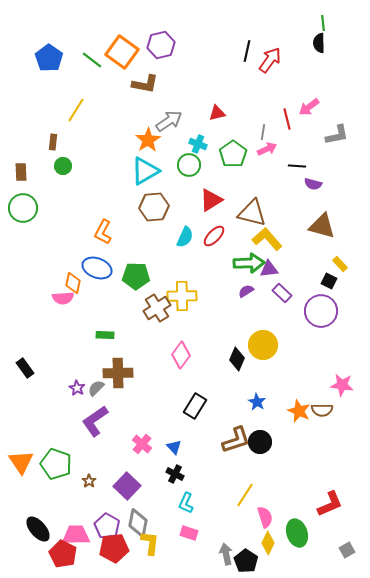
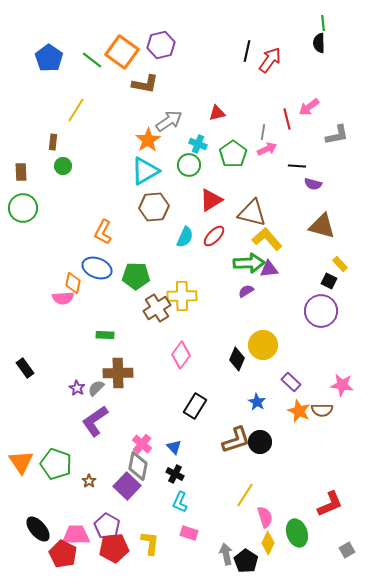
purple rectangle at (282, 293): moved 9 px right, 89 px down
cyan L-shape at (186, 503): moved 6 px left, 1 px up
gray diamond at (138, 523): moved 57 px up
